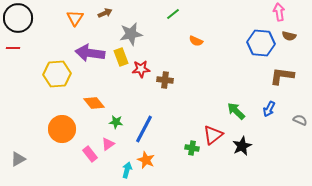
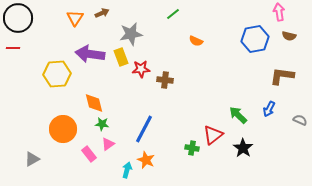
brown arrow: moved 3 px left
blue hexagon: moved 6 px left, 4 px up; rotated 16 degrees counterclockwise
purple arrow: moved 1 px down
orange diamond: rotated 25 degrees clockwise
green arrow: moved 2 px right, 4 px down
green star: moved 14 px left, 2 px down
orange circle: moved 1 px right
black star: moved 1 px right, 2 px down; rotated 12 degrees counterclockwise
pink rectangle: moved 1 px left
gray triangle: moved 14 px right
